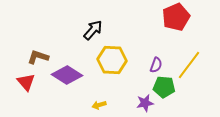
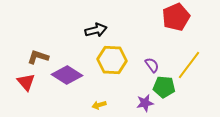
black arrow: moved 3 px right; rotated 35 degrees clockwise
purple semicircle: moved 4 px left; rotated 56 degrees counterclockwise
